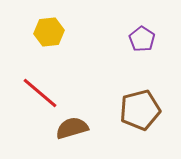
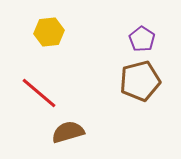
red line: moved 1 px left
brown pentagon: moved 29 px up
brown semicircle: moved 4 px left, 4 px down
